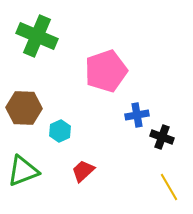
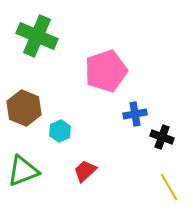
brown hexagon: rotated 20 degrees clockwise
blue cross: moved 2 px left, 1 px up
red trapezoid: moved 2 px right
